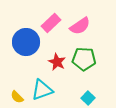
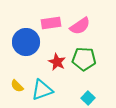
pink rectangle: rotated 36 degrees clockwise
yellow semicircle: moved 11 px up
